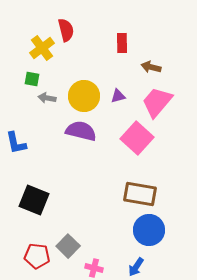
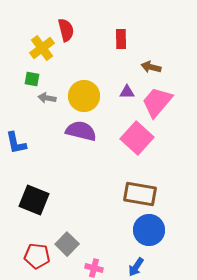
red rectangle: moved 1 px left, 4 px up
purple triangle: moved 9 px right, 4 px up; rotated 14 degrees clockwise
gray square: moved 1 px left, 2 px up
